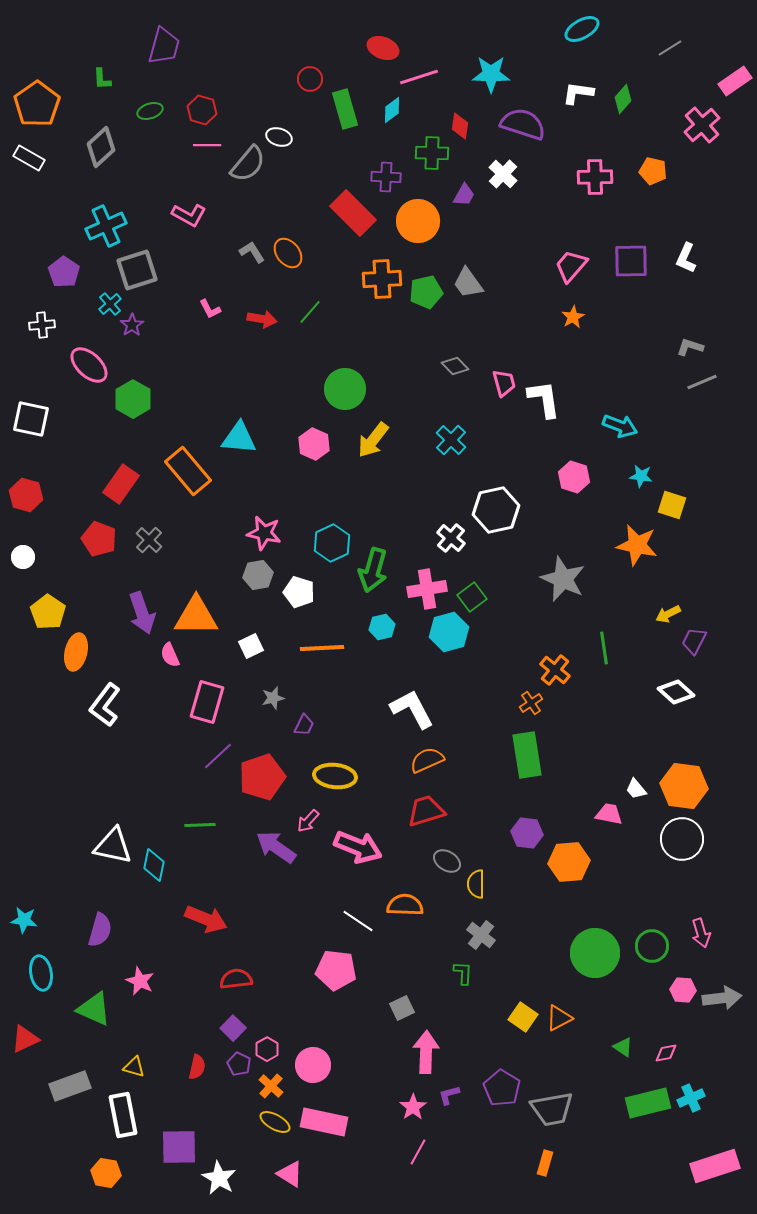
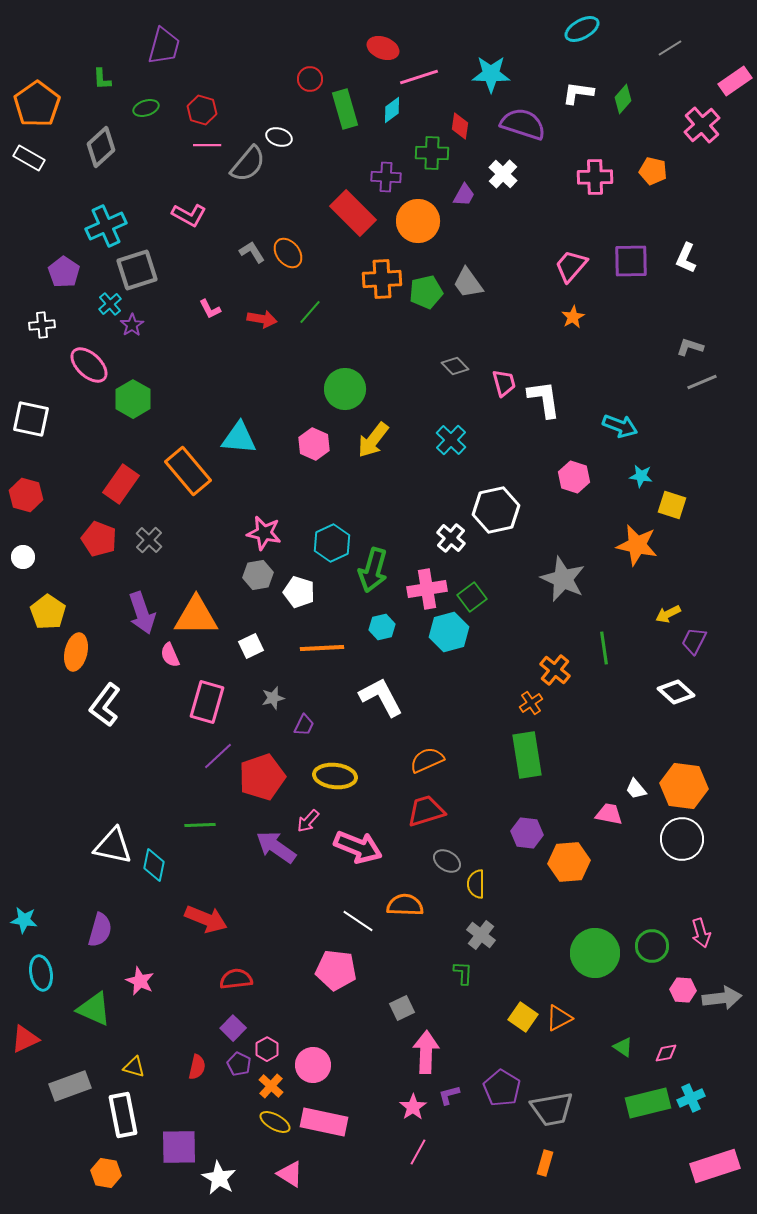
green ellipse at (150, 111): moved 4 px left, 3 px up
white L-shape at (412, 709): moved 31 px left, 12 px up
